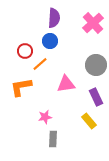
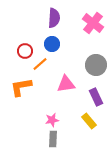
pink cross: rotated 10 degrees counterclockwise
blue circle: moved 2 px right, 3 px down
pink star: moved 7 px right, 3 px down
